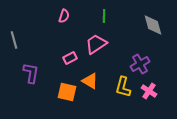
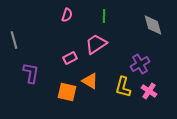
pink semicircle: moved 3 px right, 1 px up
